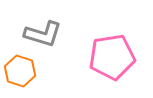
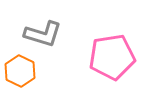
orange hexagon: rotated 8 degrees clockwise
